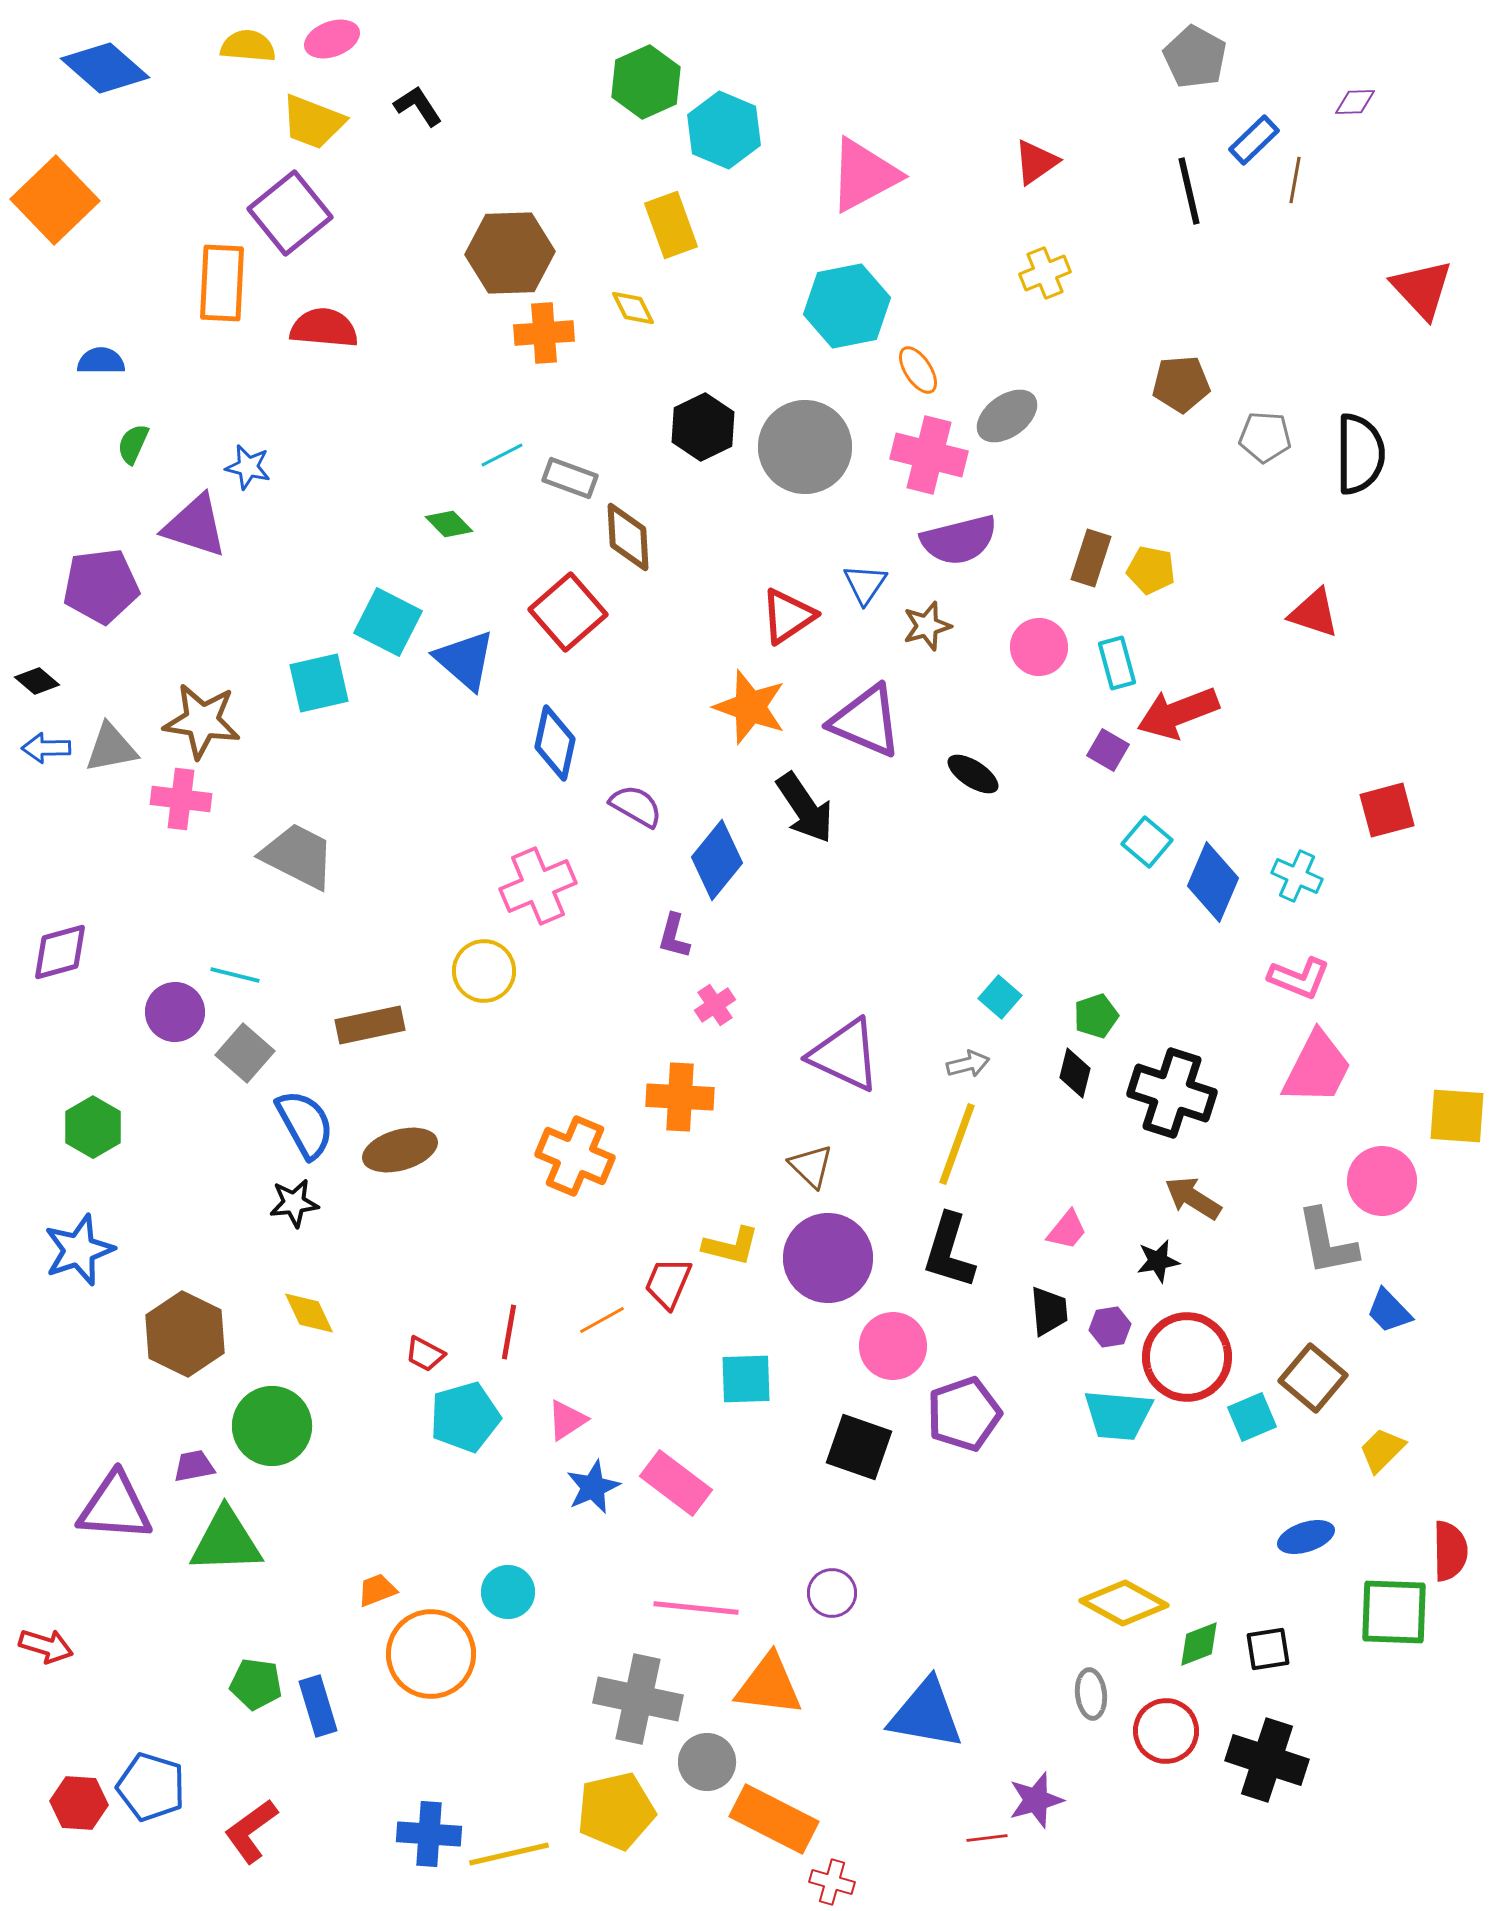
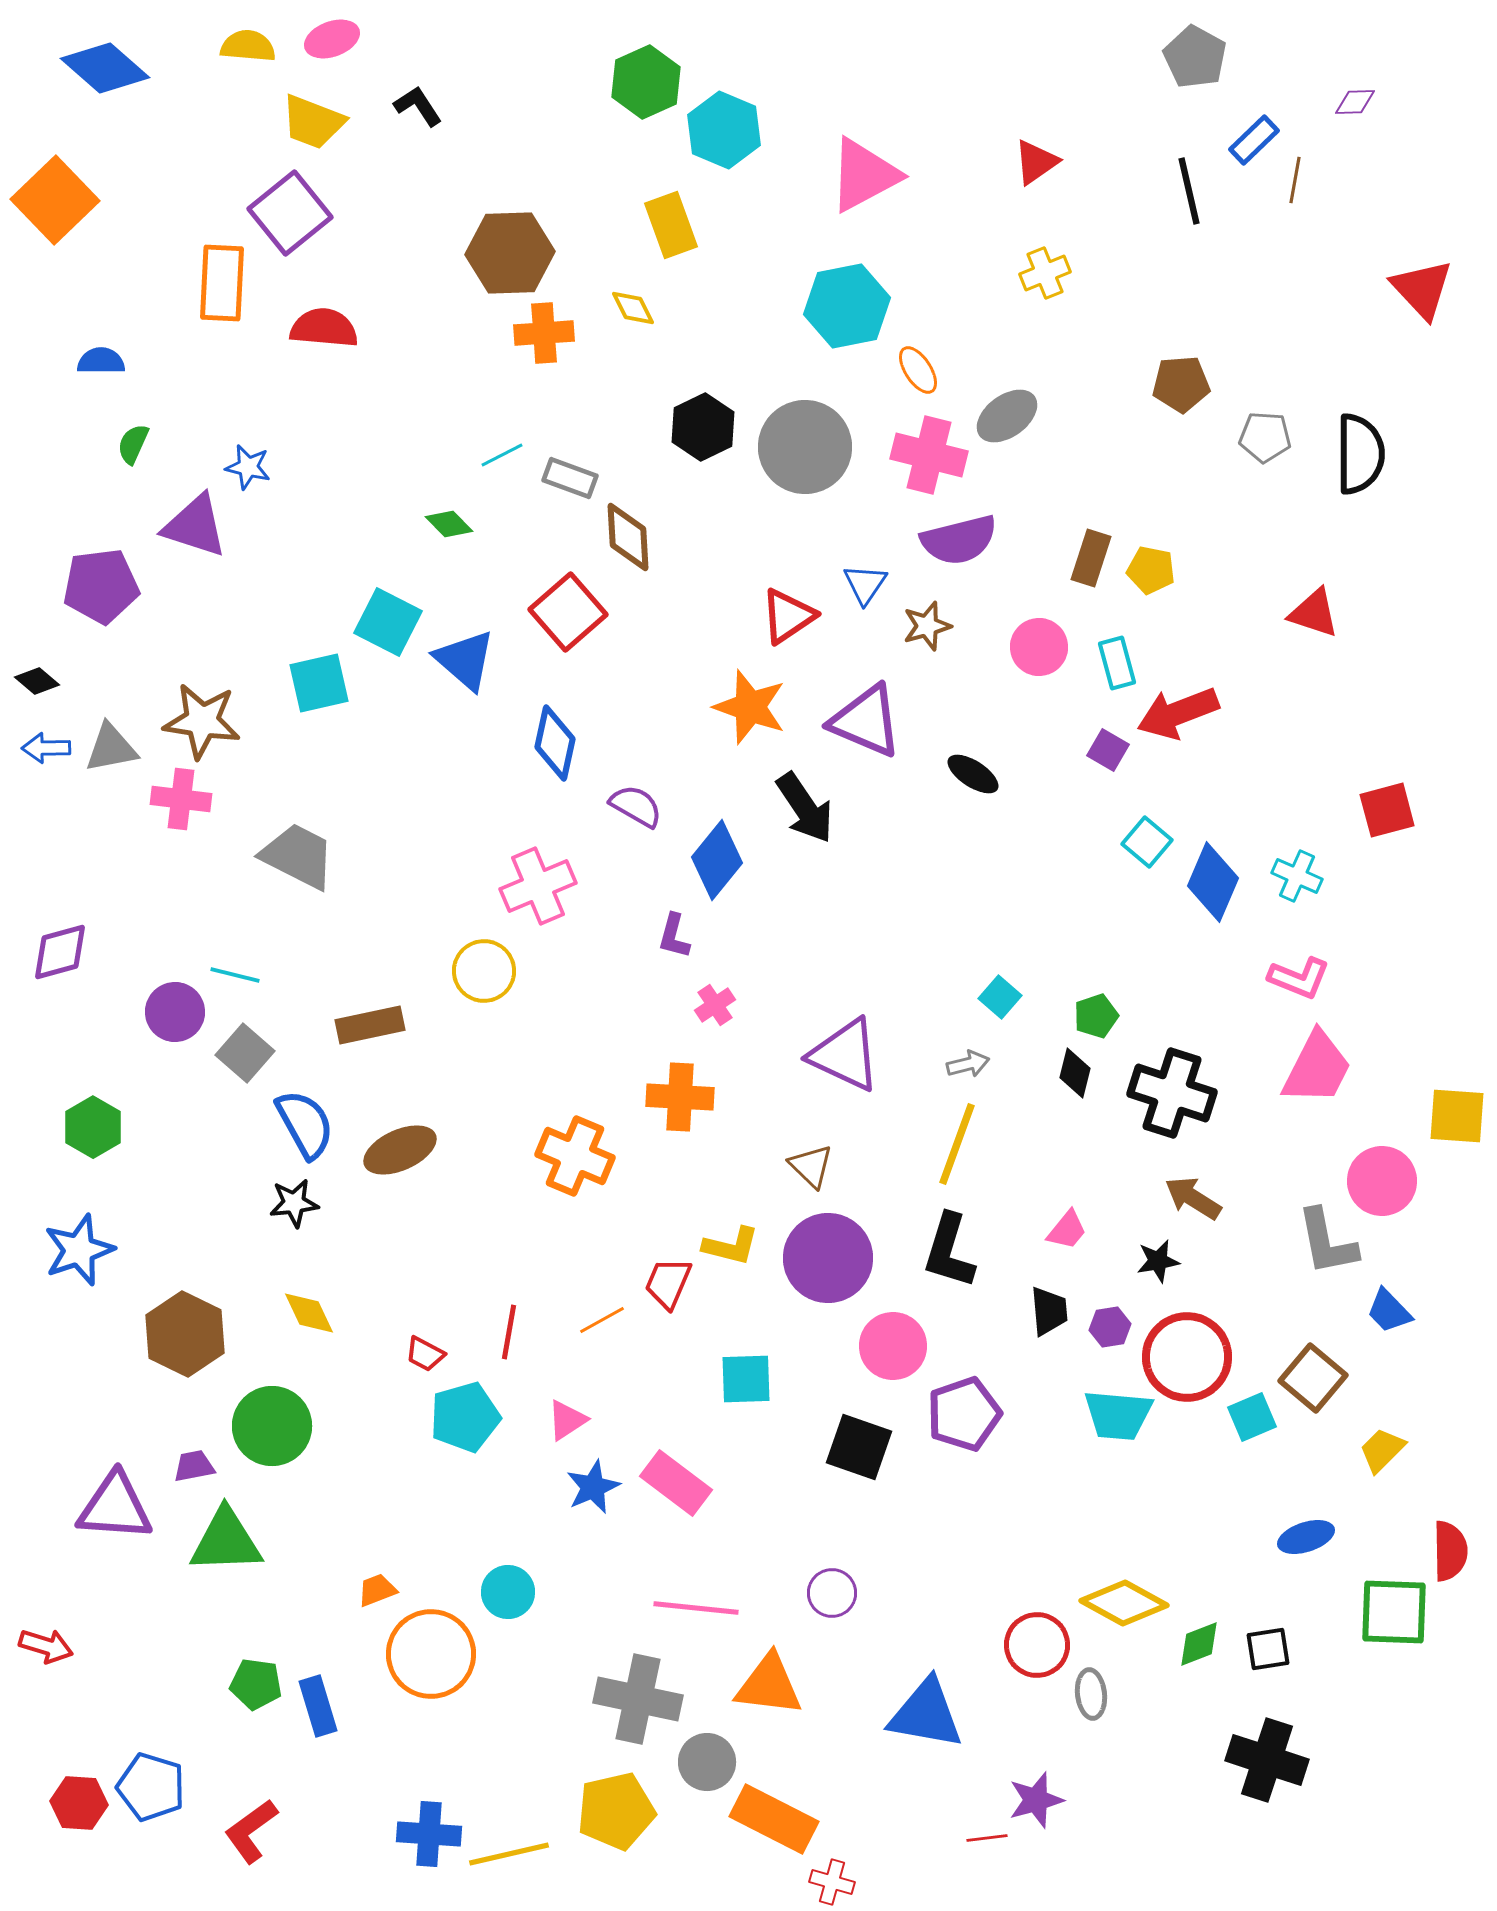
brown ellipse at (400, 1150): rotated 8 degrees counterclockwise
red circle at (1166, 1731): moved 129 px left, 86 px up
